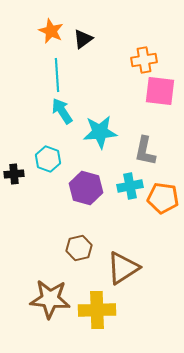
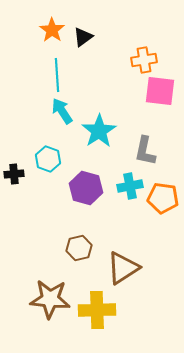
orange star: moved 1 px right, 1 px up; rotated 10 degrees clockwise
black triangle: moved 2 px up
cyan star: moved 1 px left, 1 px up; rotated 28 degrees counterclockwise
